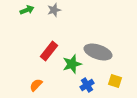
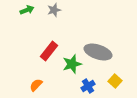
yellow square: rotated 24 degrees clockwise
blue cross: moved 1 px right, 1 px down
